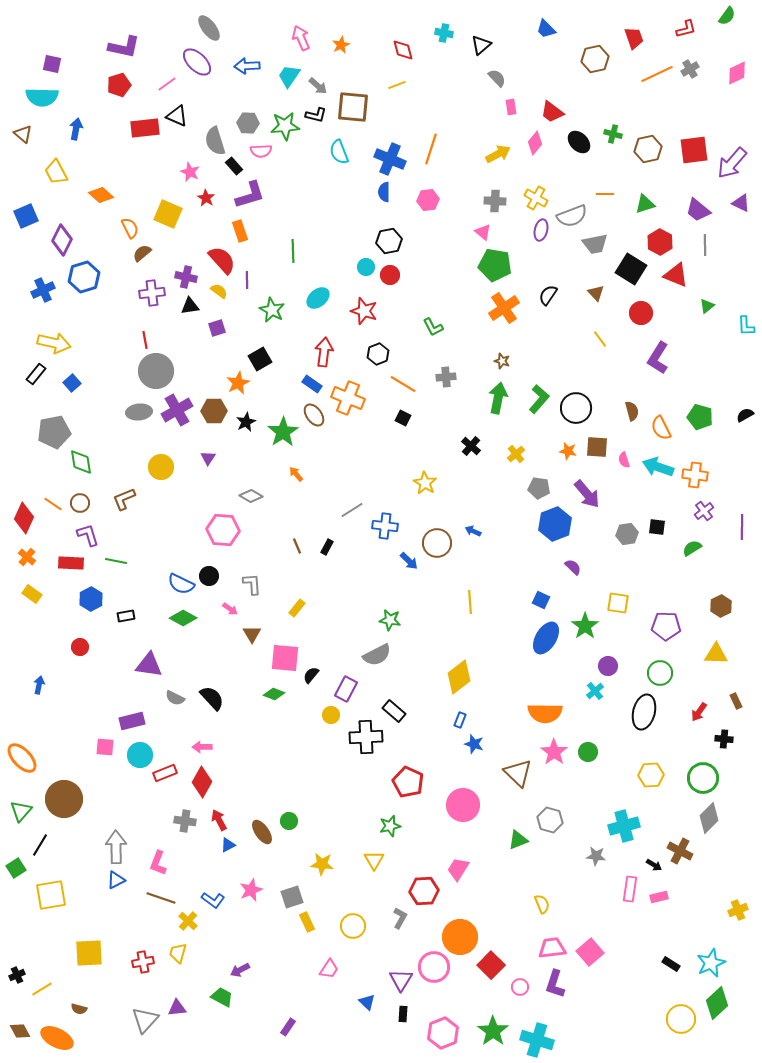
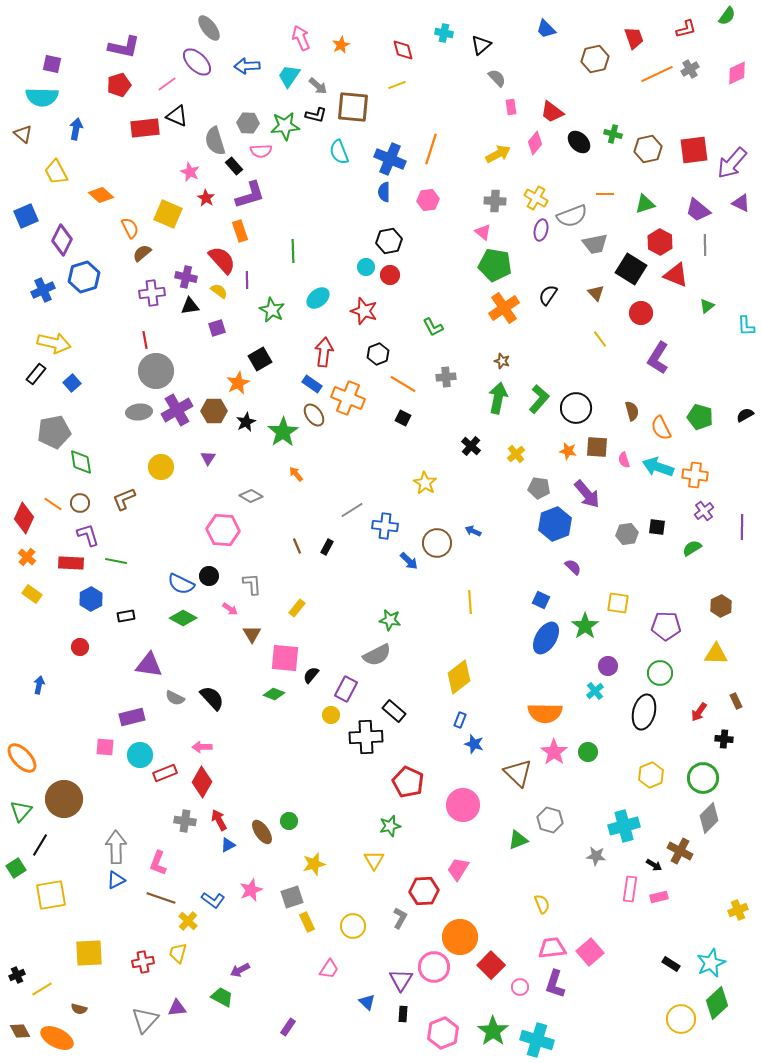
purple rectangle at (132, 721): moved 4 px up
yellow hexagon at (651, 775): rotated 20 degrees counterclockwise
yellow star at (322, 864): moved 8 px left; rotated 20 degrees counterclockwise
